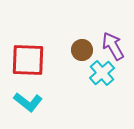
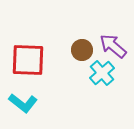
purple arrow: rotated 20 degrees counterclockwise
cyan L-shape: moved 5 px left, 1 px down
